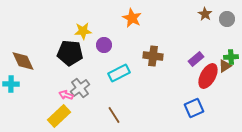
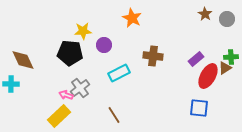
brown diamond: moved 1 px up
brown triangle: moved 2 px down
blue square: moved 5 px right; rotated 30 degrees clockwise
